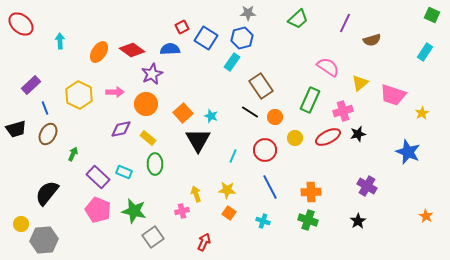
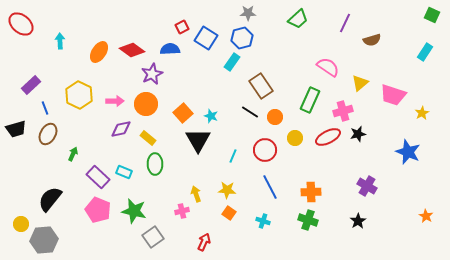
pink arrow at (115, 92): moved 9 px down
black semicircle at (47, 193): moved 3 px right, 6 px down
